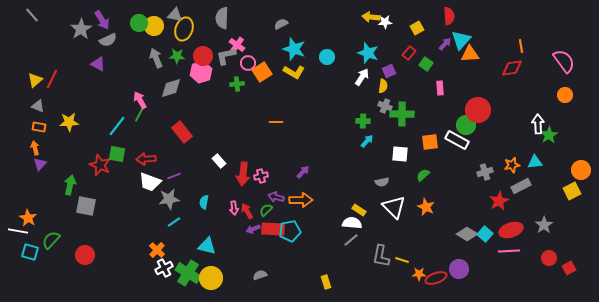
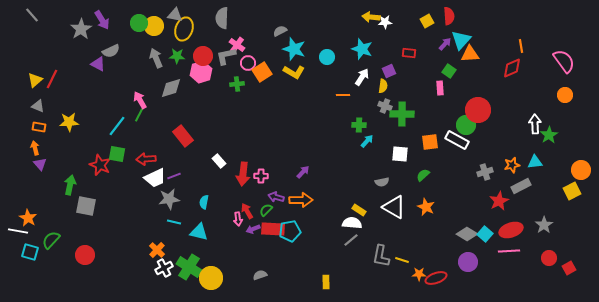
gray semicircle at (281, 24): moved 1 px left, 7 px down
yellow square at (417, 28): moved 10 px right, 7 px up
gray semicircle at (108, 40): moved 3 px right, 11 px down
cyan star at (368, 53): moved 6 px left, 4 px up
red rectangle at (409, 53): rotated 56 degrees clockwise
green square at (426, 64): moved 23 px right, 7 px down
red diamond at (512, 68): rotated 15 degrees counterclockwise
green cross at (363, 121): moved 4 px left, 4 px down
orange line at (276, 122): moved 67 px right, 27 px up
white arrow at (538, 124): moved 3 px left
red rectangle at (182, 132): moved 1 px right, 4 px down
purple triangle at (40, 164): rotated 24 degrees counterclockwise
pink cross at (261, 176): rotated 16 degrees clockwise
white trapezoid at (150, 182): moved 5 px right, 4 px up; rotated 45 degrees counterclockwise
white triangle at (394, 207): rotated 15 degrees counterclockwise
pink arrow at (234, 208): moved 4 px right, 11 px down
cyan line at (174, 222): rotated 48 degrees clockwise
cyan triangle at (207, 246): moved 8 px left, 14 px up
purple circle at (459, 269): moved 9 px right, 7 px up
green cross at (188, 273): moved 1 px right, 6 px up
yellow rectangle at (326, 282): rotated 16 degrees clockwise
